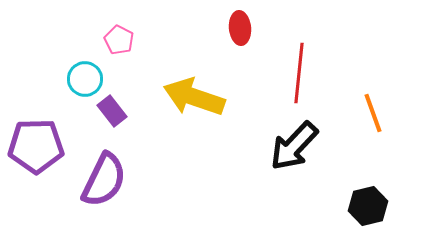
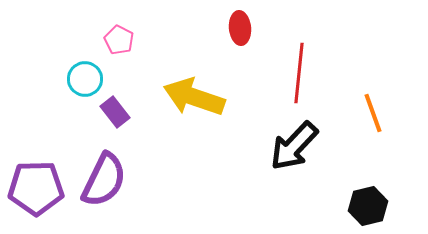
purple rectangle: moved 3 px right, 1 px down
purple pentagon: moved 42 px down
